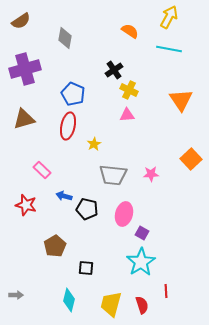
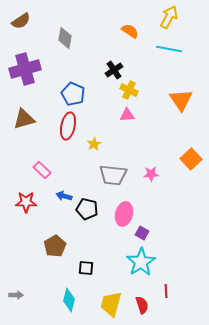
red star: moved 3 px up; rotated 15 degrees counterclockwise
